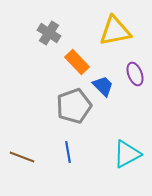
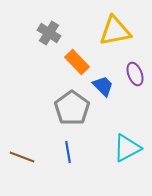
gray pentagon: moved 2 px left, 2 px down; rotated 16 degrees counterclockwise
cyan triangle: moved 6 px up
